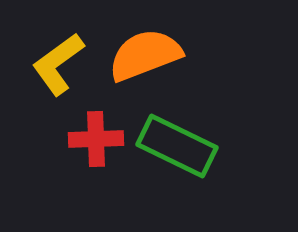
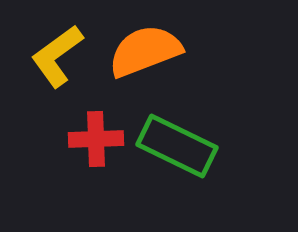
orange semicircle: moved 4 px up
yellow L-shape: moved 1 px left, 8 px up
